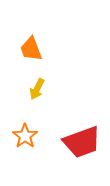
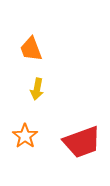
yellow arrow: rotated 15 degrees counterclockwise
